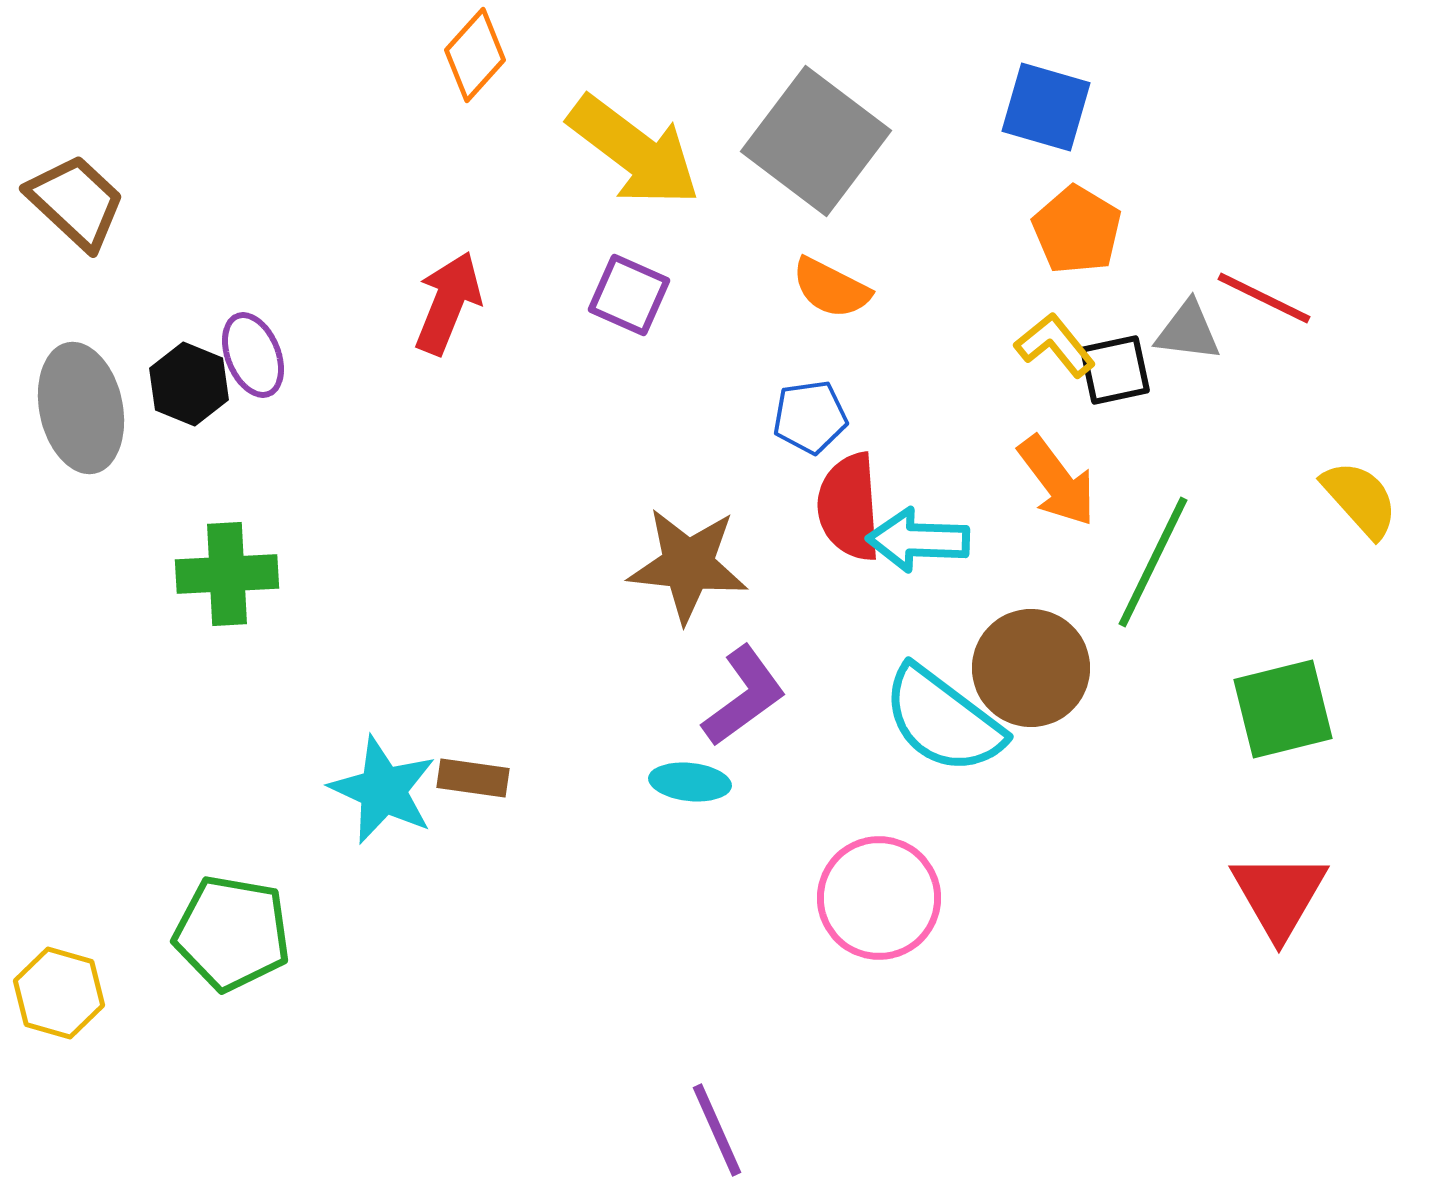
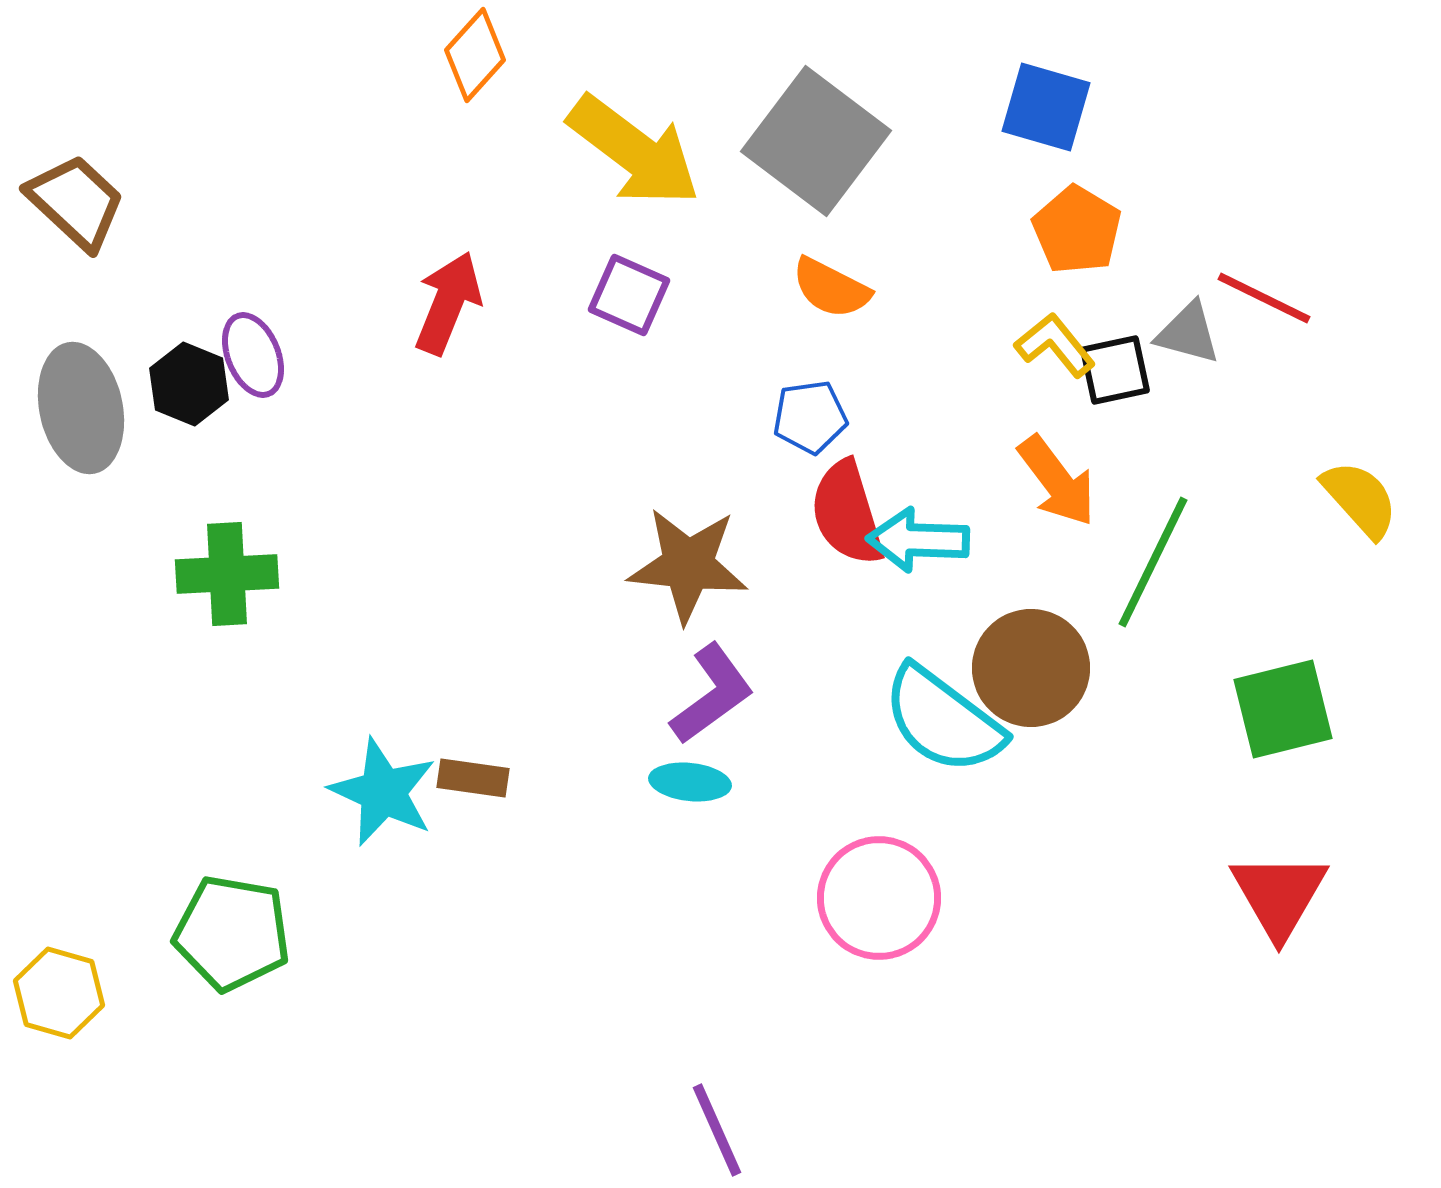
gray triangle: moved 2 px down; rotated 8 degrees clockwise
red semicircle: moved 2 px left, 6 px down; rotated 13 degrees counterclockwise
purple L-shape: moved 32 px left, 2 px up
cyan star: moved 2 px down
